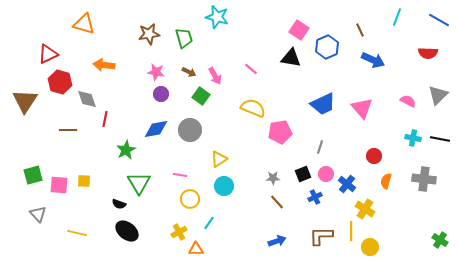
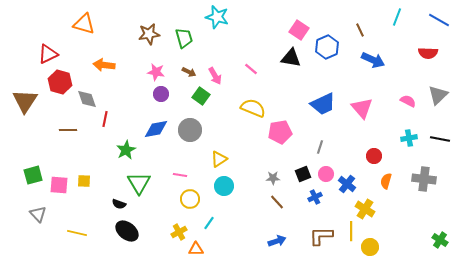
cyan cross at (413, 138): moved 4 px left; rotated 21 degrees counterclockwise
